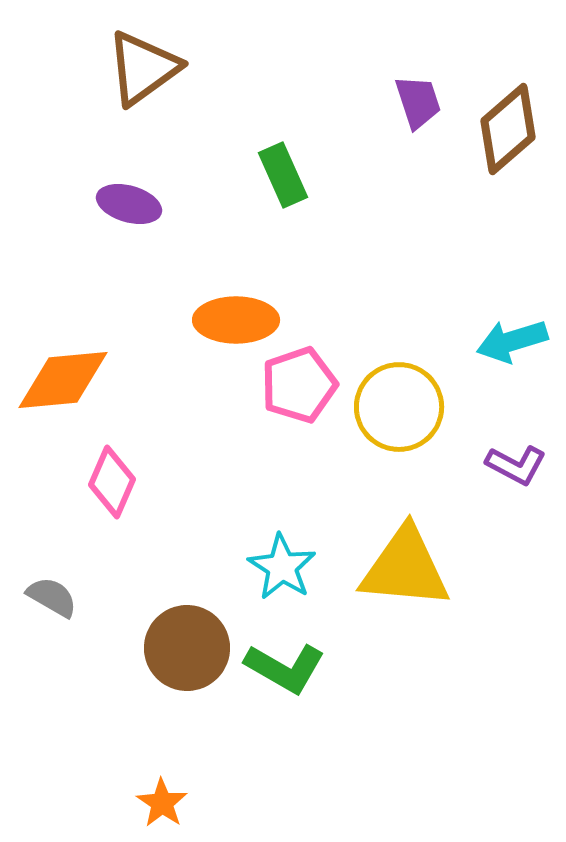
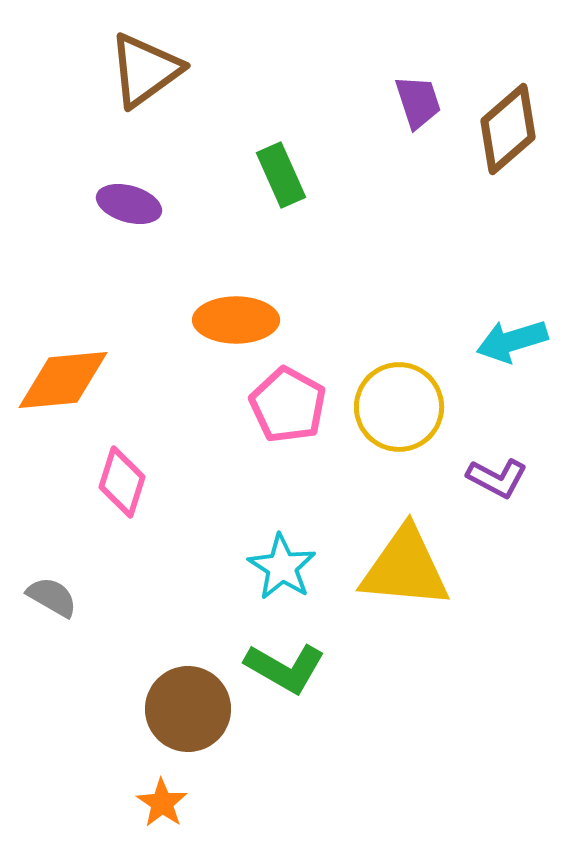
brown triangle: moved 2 px right, 2 px down
green rectangle: moved 2 px left
pink pentagon: moved 11 px left, 20 px down; rotated 24 degrees counterclockwise
purple L-shape: moved 19 px left, 13 px down
pink diamond: moved 10 px right; rotated 6 degrees counterclockwise
brown circle: moved 1 px right, 61 px down
